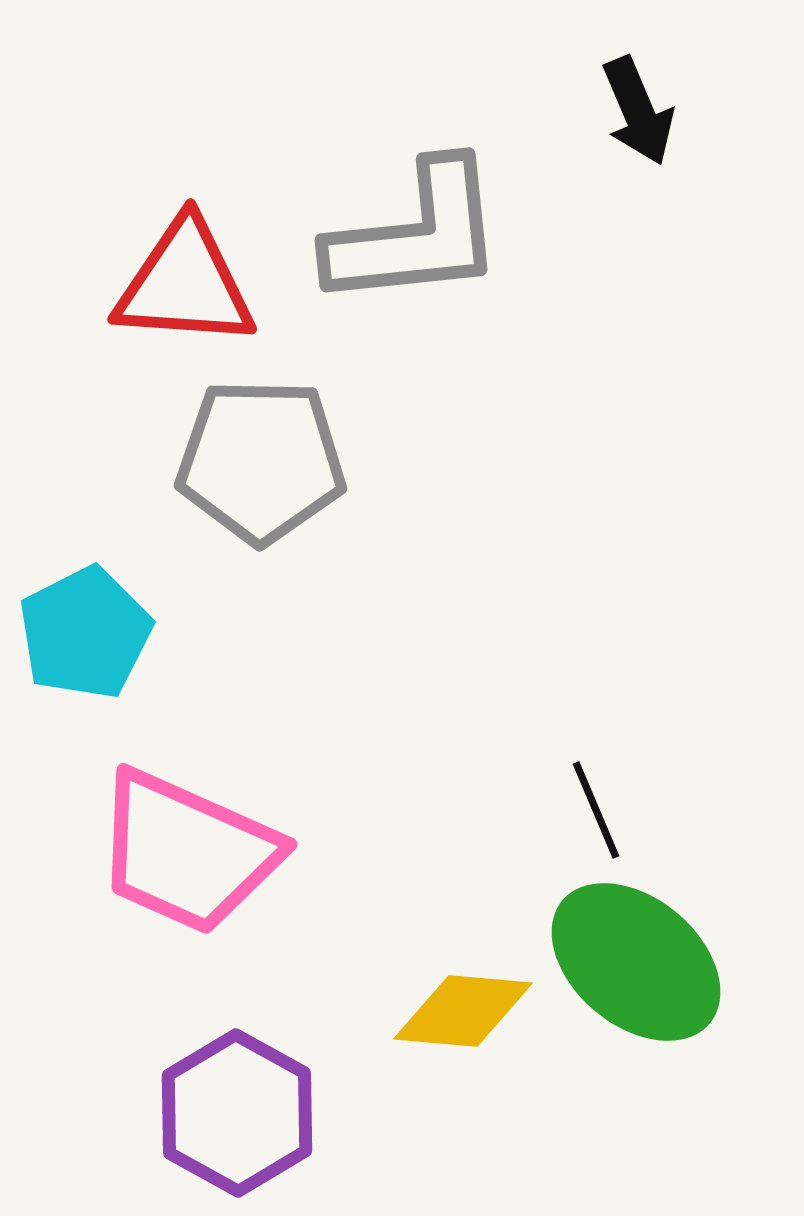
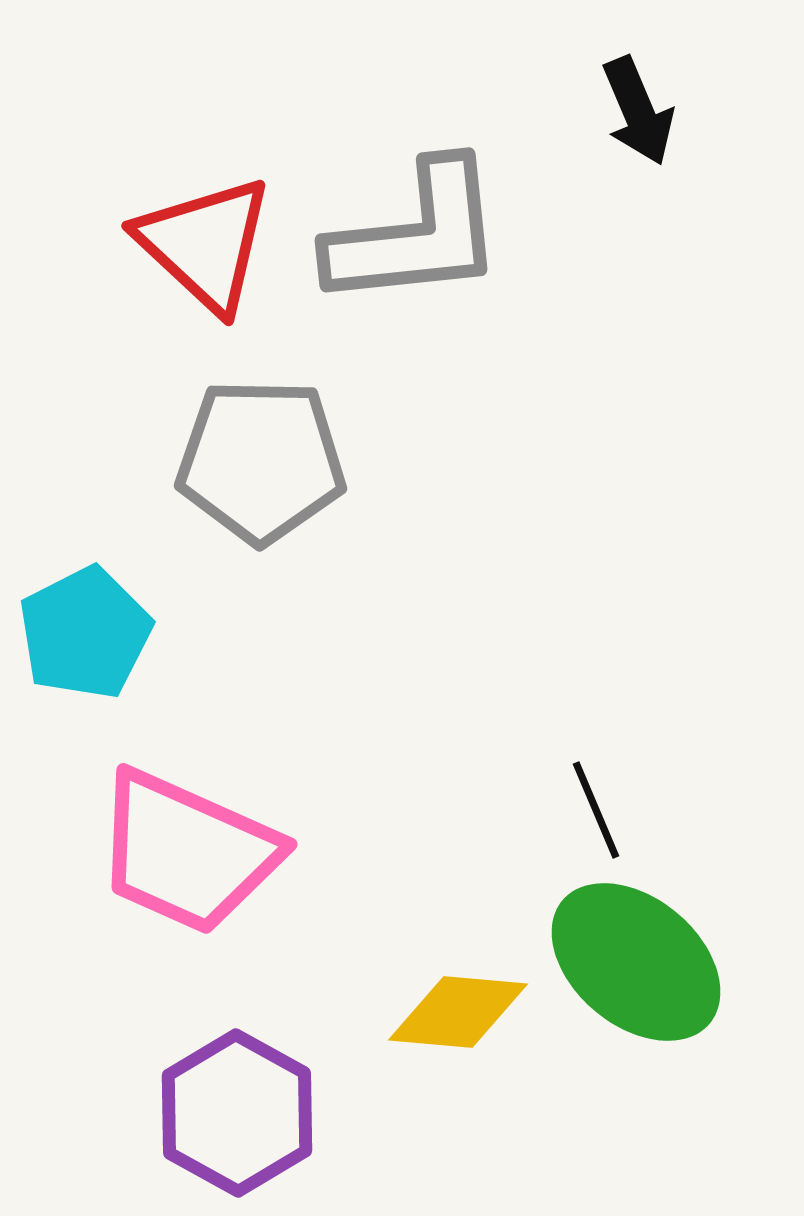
red triangle: moved 20 px right, 40 px up; rotated 39 degrees clockwise
yellow diamond: moved 5 px left, 1 px down
